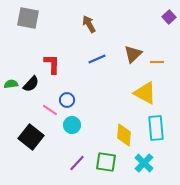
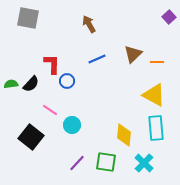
yellow triangle: moved 9 px right, 2 px down
blue circle: moved 19 px up
